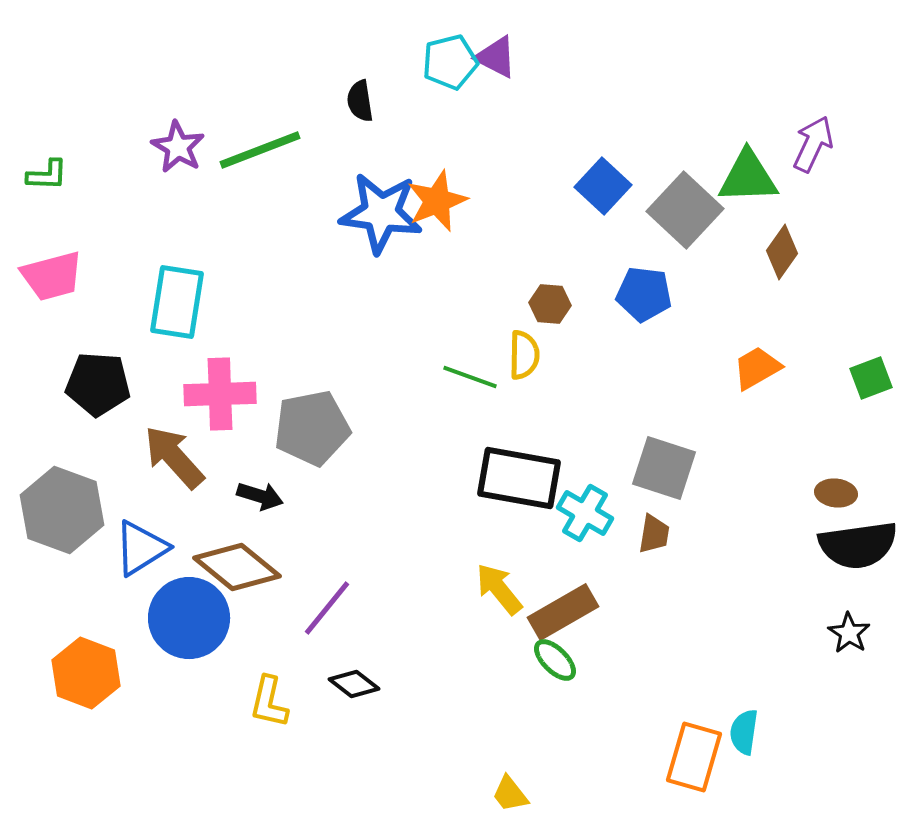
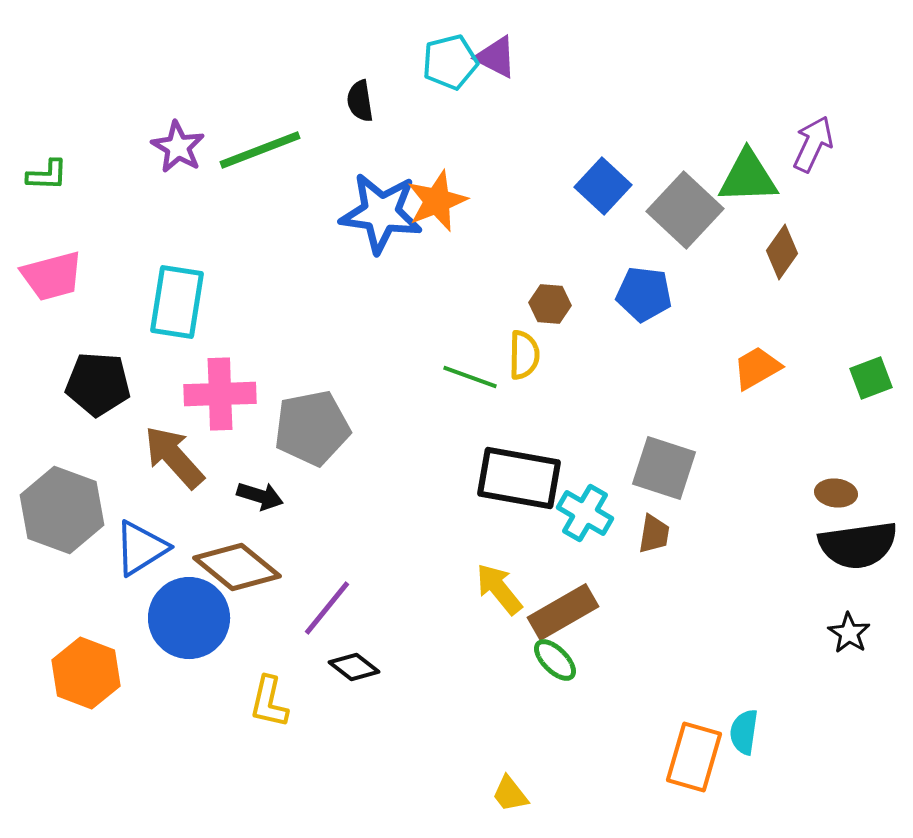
black diamond at (354, 684): moved 17 px up
